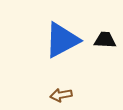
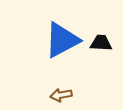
black trapezoid: moved 4 px left, 3 px down
